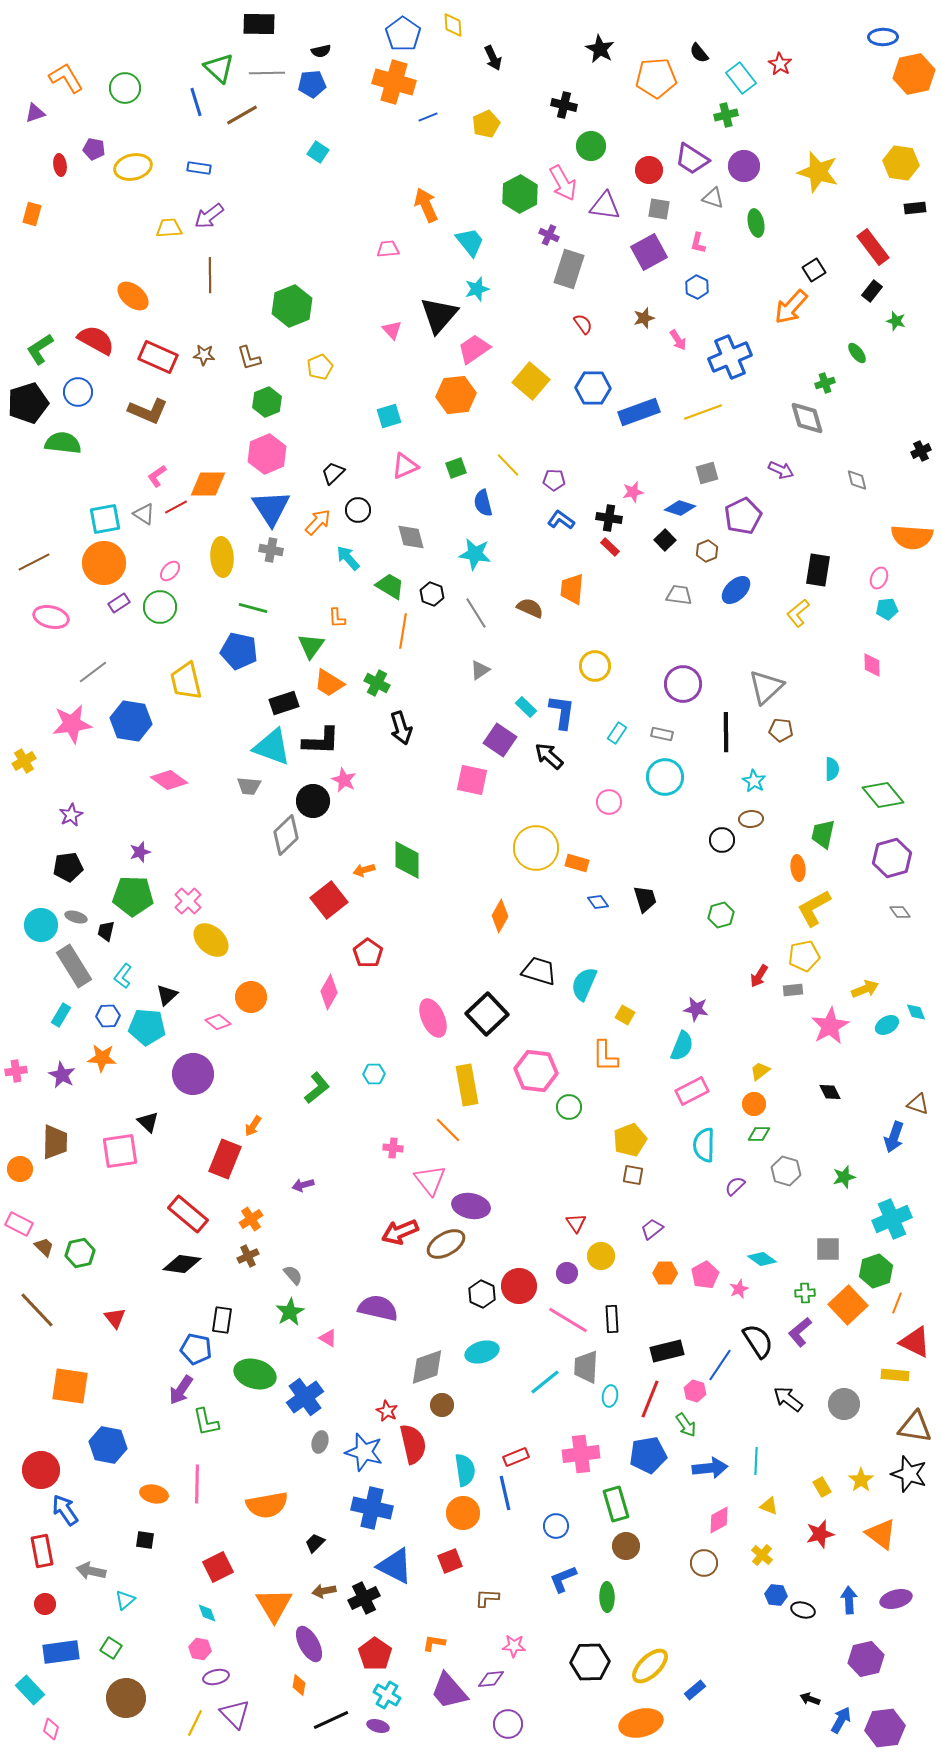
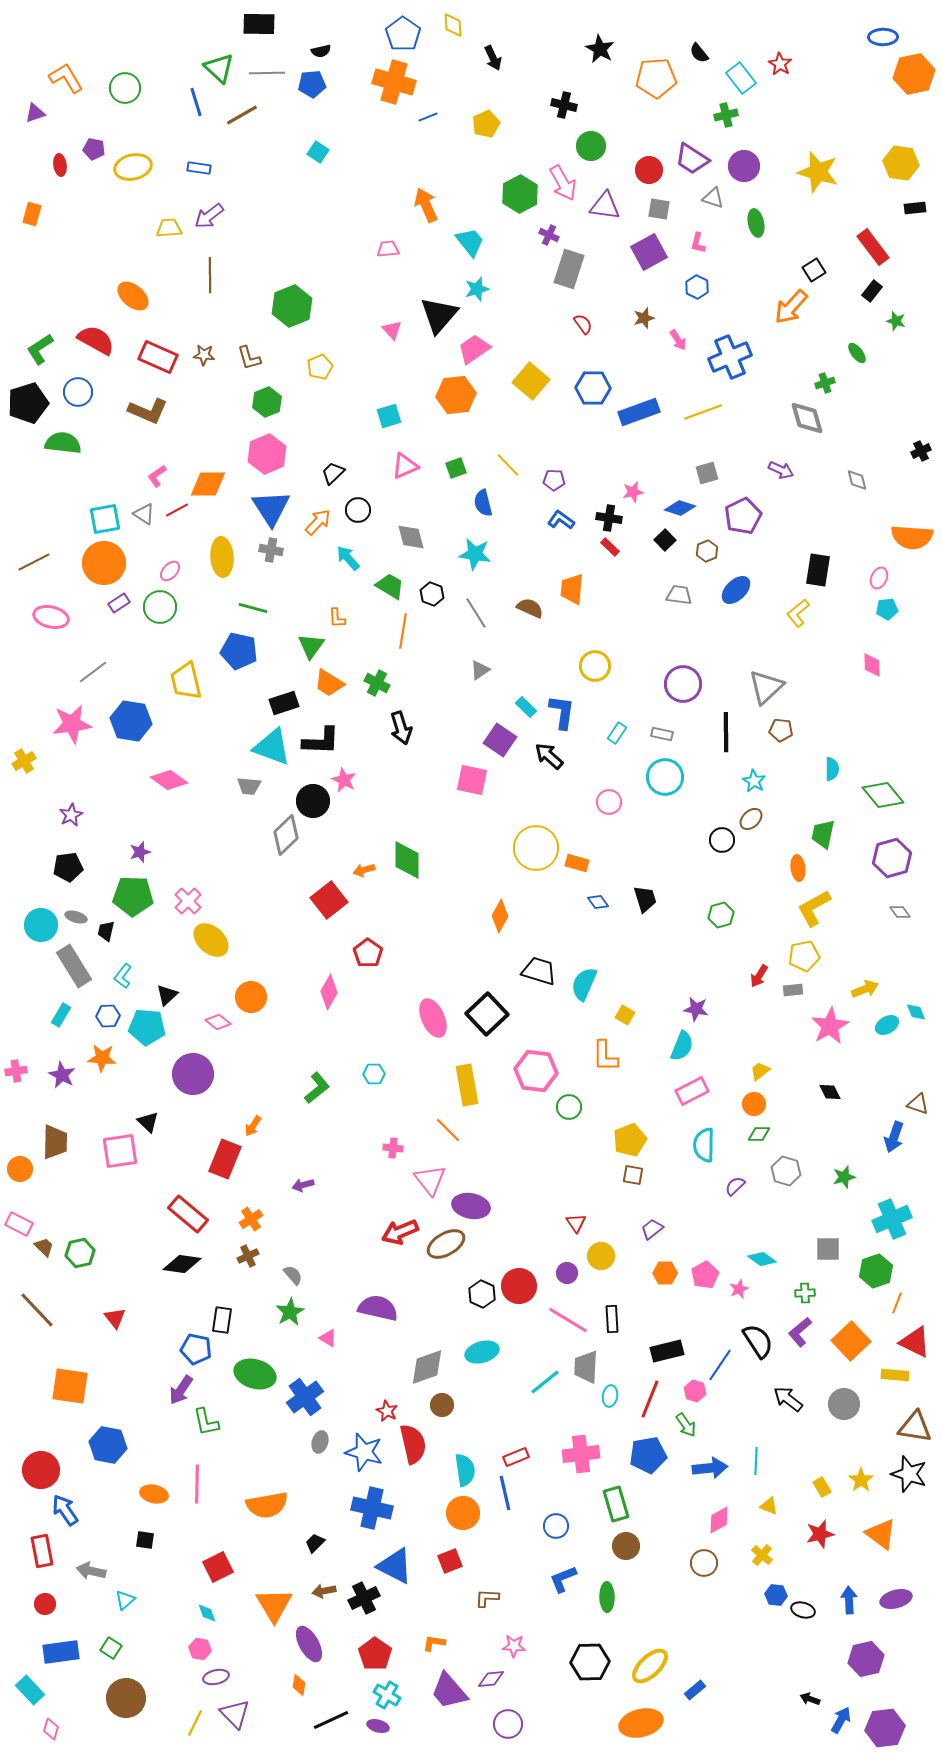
red line at (176, 507): moved 1 px right, 3 px down
brown ellipse at (751, 819): rotated 40 degrees counterclockwise
orange square at (848, 1305): moved 3 px right, 36 px down
